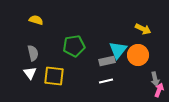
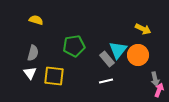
gray semicircle: rotated 28 degrees clockwise
gray rectangle: moved 2 px up; rotated 63 degrees clockwise
